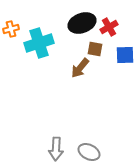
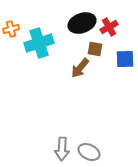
blue square: moved 4 px down
gray arrow: moved 6 px right
